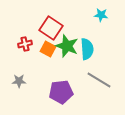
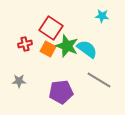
cyan star: moved 1 px right, 1 px down
cyan semicircle: rotated 50 degrees counterclockwise
